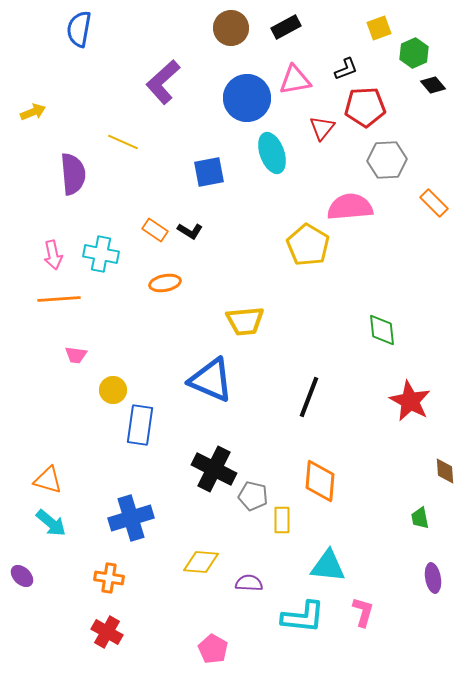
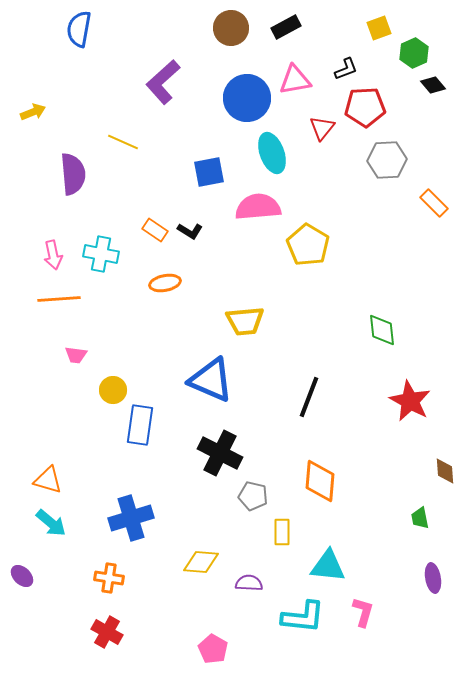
pink semicircle at (350, 207): moved 92 px left
black cross at (214, 469): moved 6 px right, 16 px up
yellow rectangle at (282, 520): moved 12 px down
